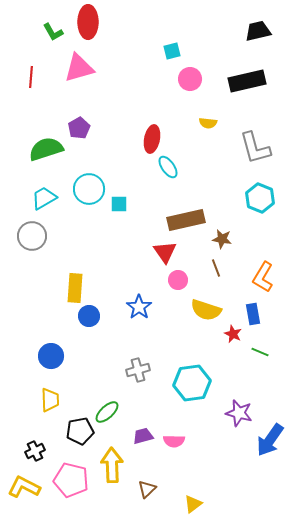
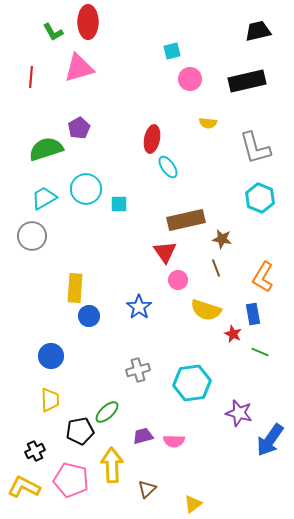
cyan circle at (89, 189): moved 3 px left
